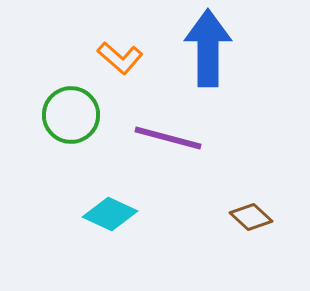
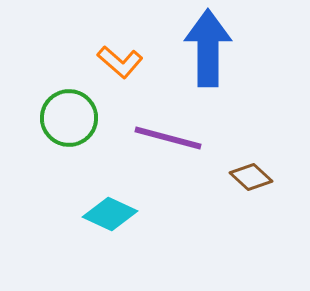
orange L-shape: moved 4 px down
green circle: moved 2 px left, 3 px down
brown diamond: moved 40 px up
